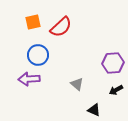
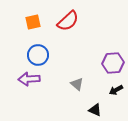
red semicircle: moved 7 px right, 6 px up
black triangle: moved 1 px right
